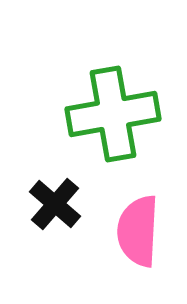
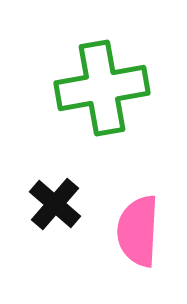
green cross: moved 11 px left, 26 px up
